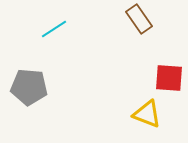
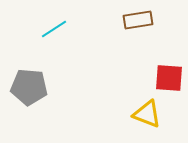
brown rectangle: moved 1 px left, 1 px down; rotated 64 degrees counterclockwise
